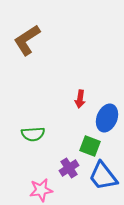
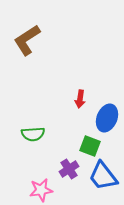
purple cross: moved 1 px down
